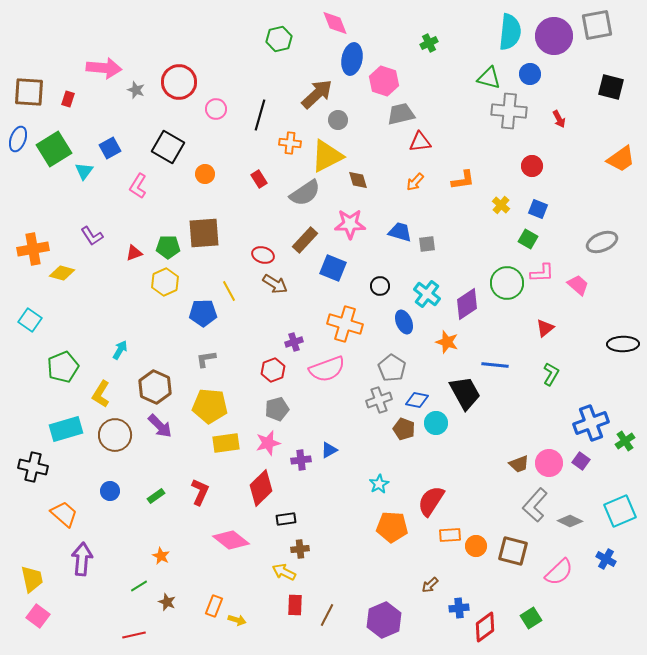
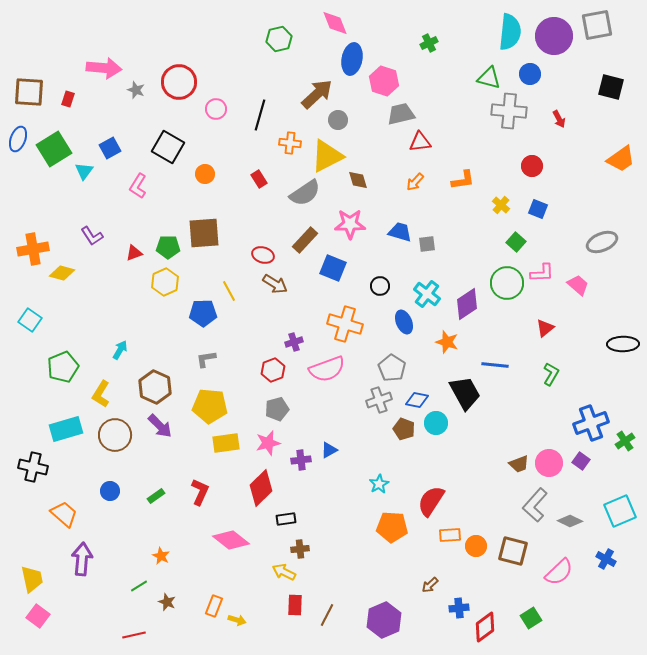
green square at (528, 239): moved 12 px left, 3 px down; rotated 12 degrees clockwise
